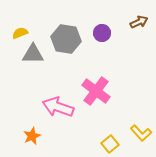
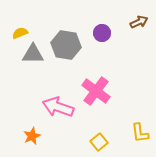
gray hexagon: moved 6 px down
yellow L-shape: moved 1 px left; rotated 35 degrees clockwise
yellow square: moved 11 px left, 2 px up
